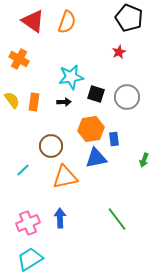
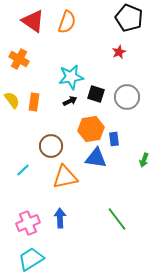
black arrow: moved 6 px right, 1 px up; rotated 24 degrees counterclockwise
blue triangle: rotated 20 degrees clockwise
cyan trapezoid: moved 1 px right
